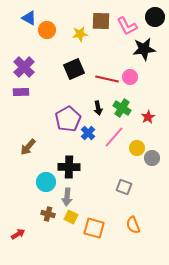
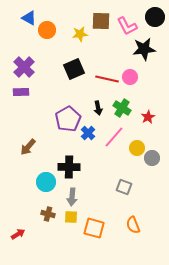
gray arrow: moved 5 px right
yellow square: rotated 24 degrees counterclockwise
